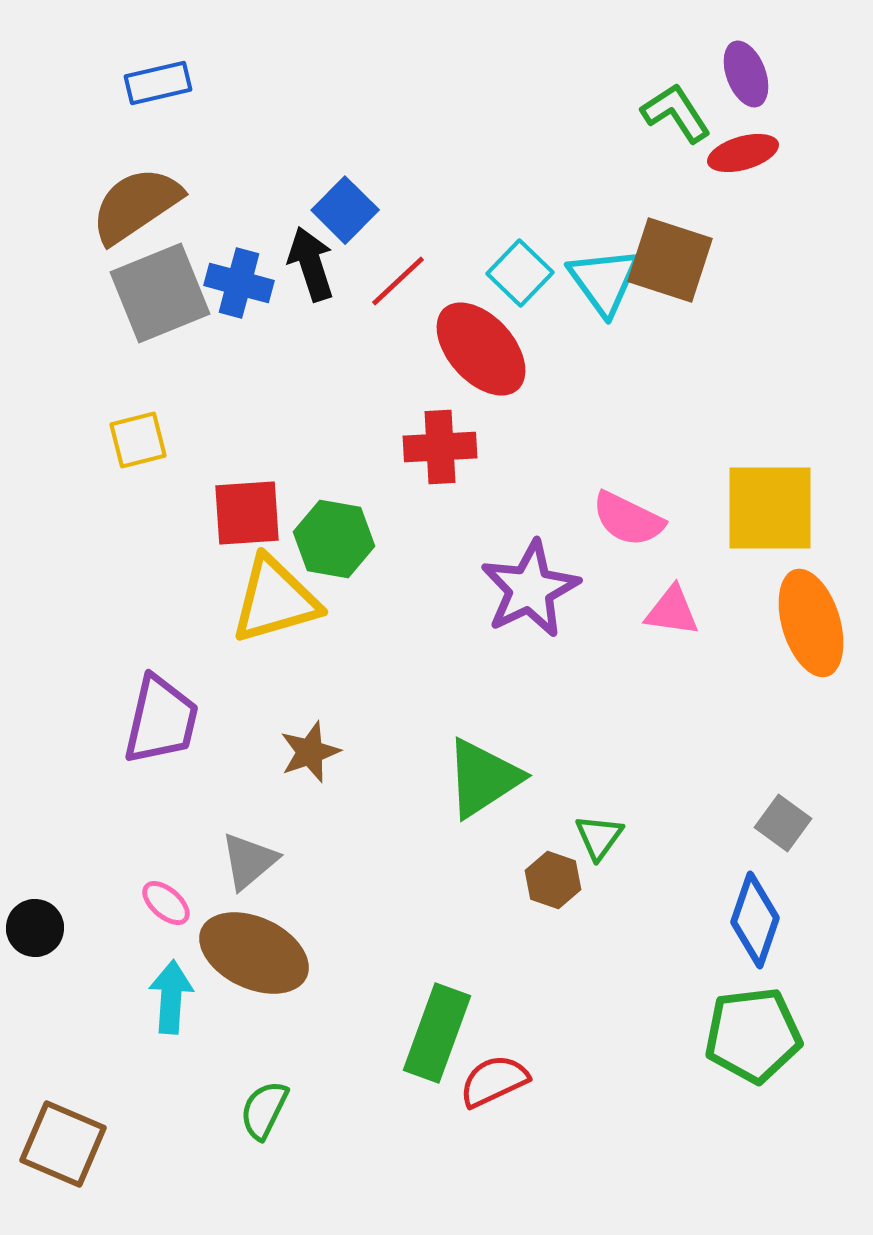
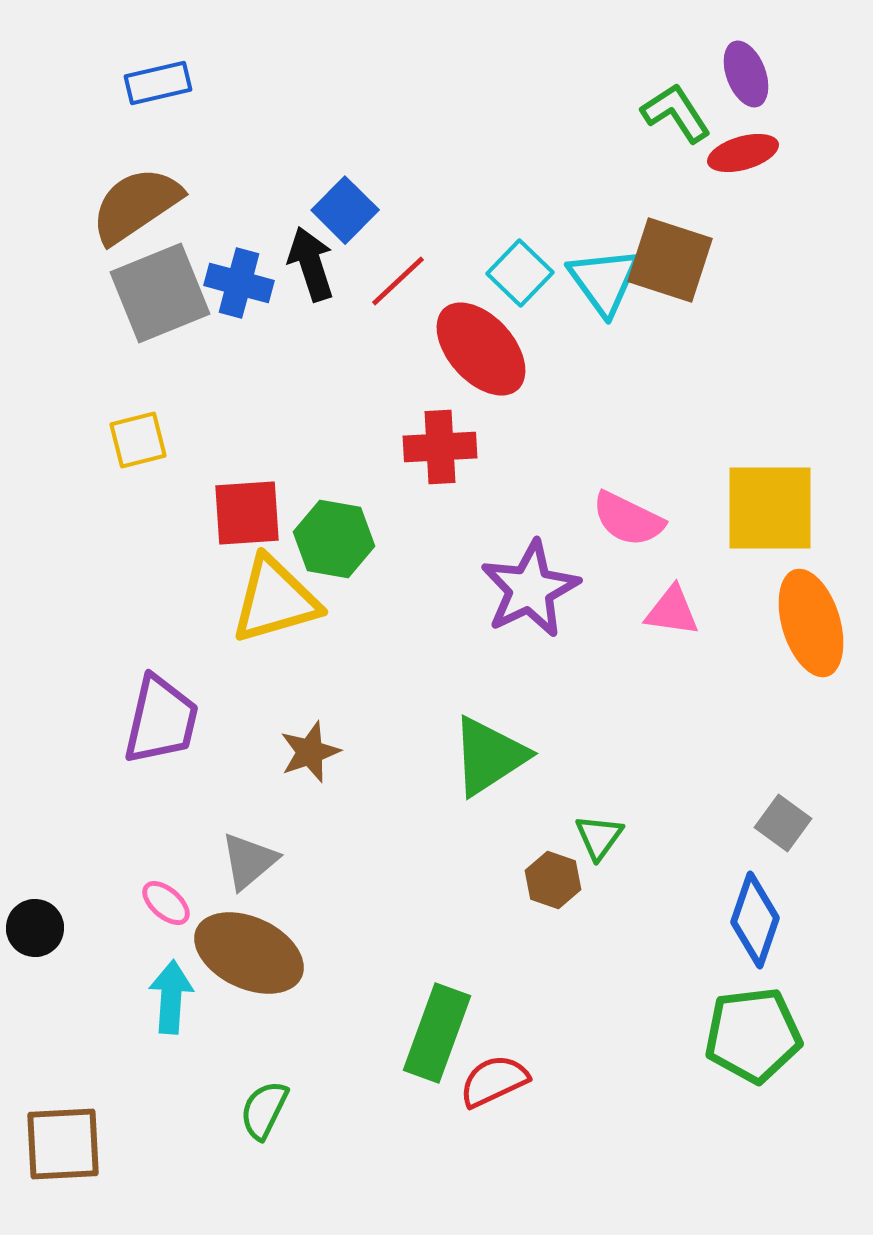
green triangle at (483, 778): moved 6 px right, 22 px up
brown ellipse at (254, 953): moved 5 px left
brown square at (63, 1144): rotated 26 degrees counterclockwise
